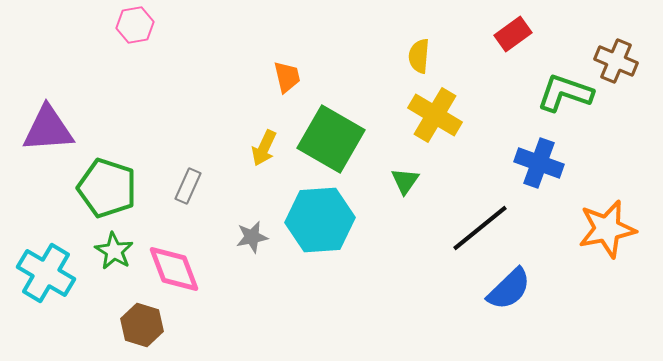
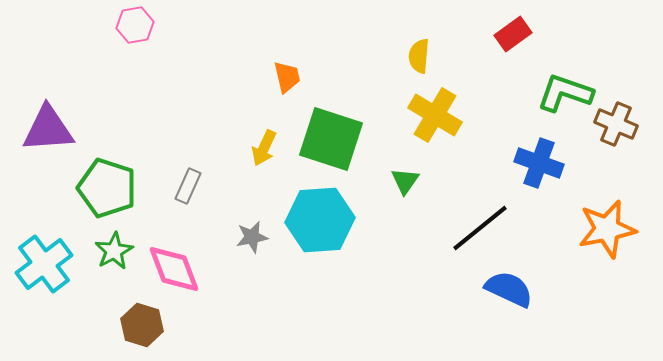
brown cross: moved 63 px down
green square: rotated 12 degrees counterclockwise
green star: rotated 12 degrees clockwise
cyan cross: moved 2 px left, 9 px up; rotated 22 degrees clockwise
blue semicircle: rotated 111 degrees counterclockwise
